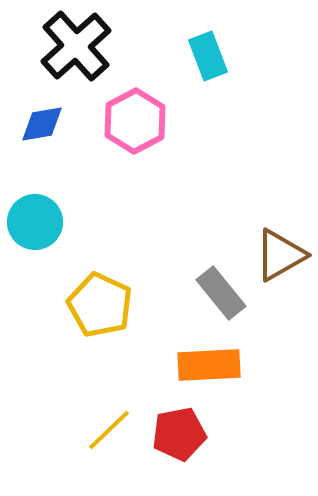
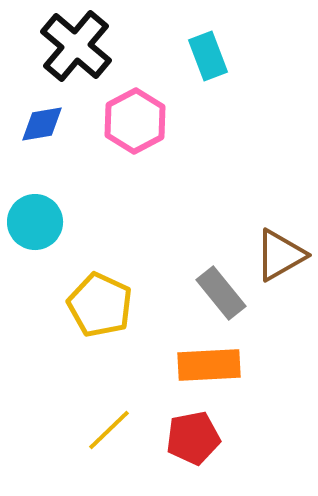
black cross: rotated 8 degrees counterclockwise
red pentagon: moved 14 px right, 4 px down
